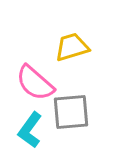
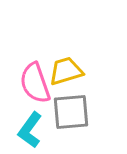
yellow trapezoid: moved 6 px left, 24 px down
pink semicircle: rotated 30 degrees clockwise
